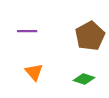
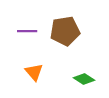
brown pentagon: moved 25 px left, 5 px up; rotated 20 degrees clockwise
green diamond: rotated 15 degrees clockwise
